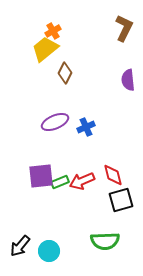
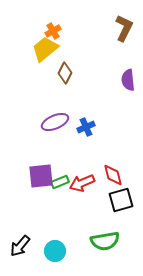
red arrow: moved 2 px down
green semicircle: rotated 8 degrees counterclockwise
cyan circle: moved 6 px right
